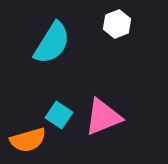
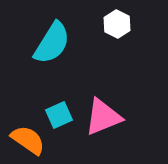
white hexagon: rotated 12 degrees counterclockwise
cyan square: rotated 32 degrees clockwise
orange semicircle: rotated 129 degrees counterclockwise
